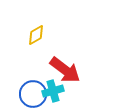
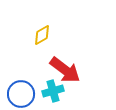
yellow diamond: moved 6 px right
blue circle: moved 12 px left
